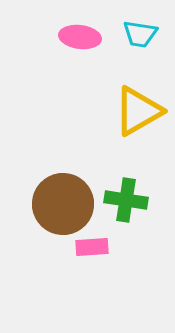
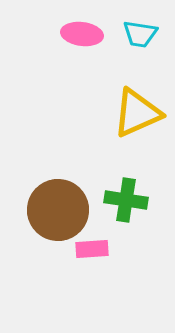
pink ellipse: moved 2 px right, 3 px up
yellow triangle: moved 1 px left, 2 px down; rotated 6 degrees clockwise
brown circle: moved 5 px left, 6 px down
pink rectangle: moved 2 px down
